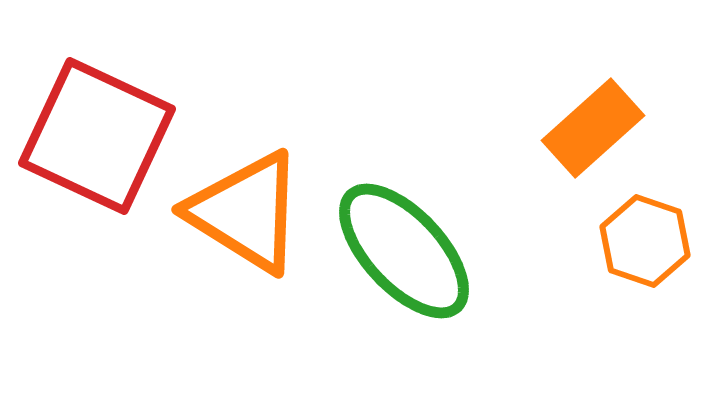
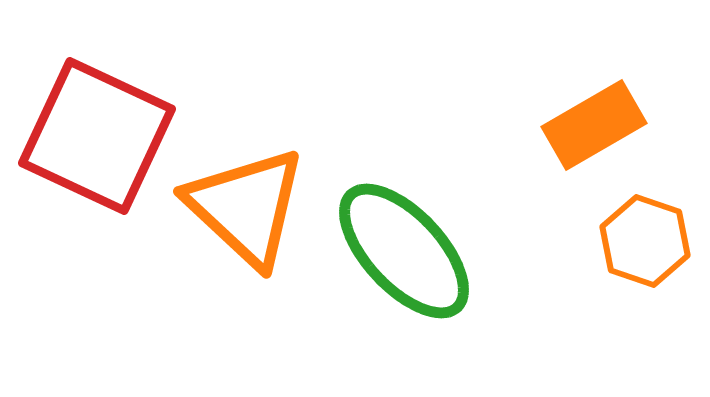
orange rectangle: moved 1 px right, 3 px up; rotated 12 degrees clockwise
orange triangle: moved 5 px up; rotated 11 degrees clockwise
